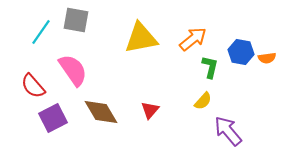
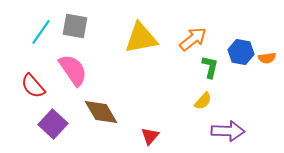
gray square: moved 1 px left, 6 px down
red triangle: moved 26 px down
purple square: moved 6 px down; rotated 20 degrees counterclockwise
purple arrow: rotated 132 degrees clockwise
